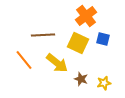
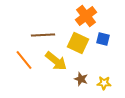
yellow arrow: moved 1 px left, 2 px up
yellow star: rotated 16 degrees clockwise
